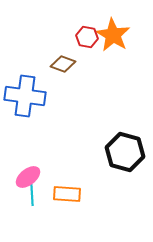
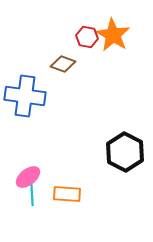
black hexagon: rotated 12 degrees clockwise
